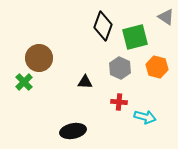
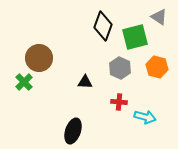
gray triangle: moved 7 px left
black ellipse: rotated 60 degrees counterclockwise
